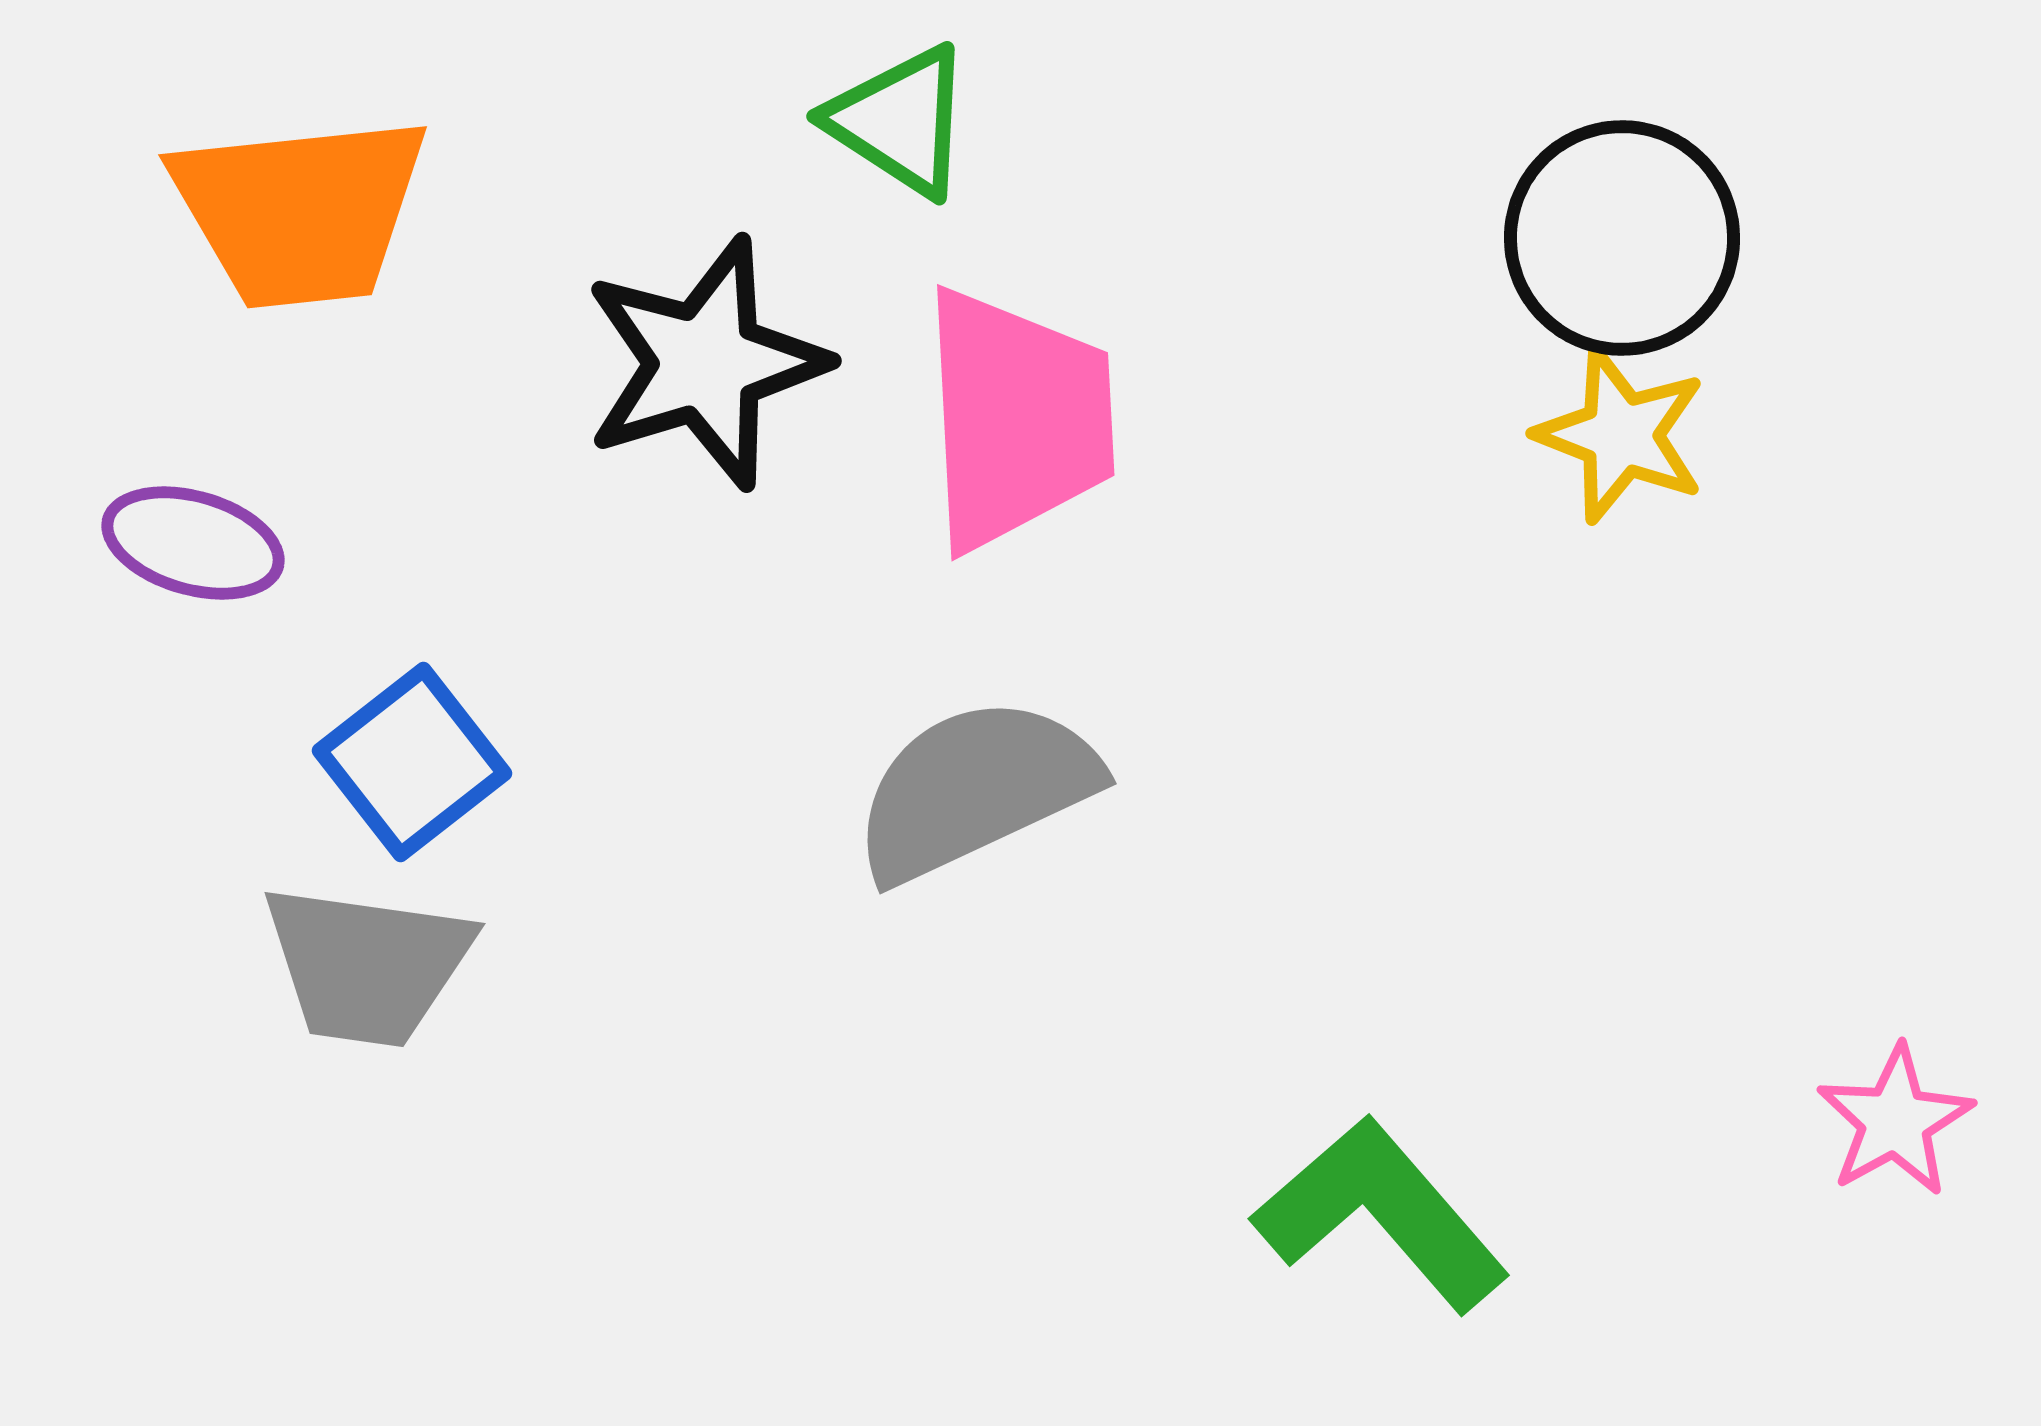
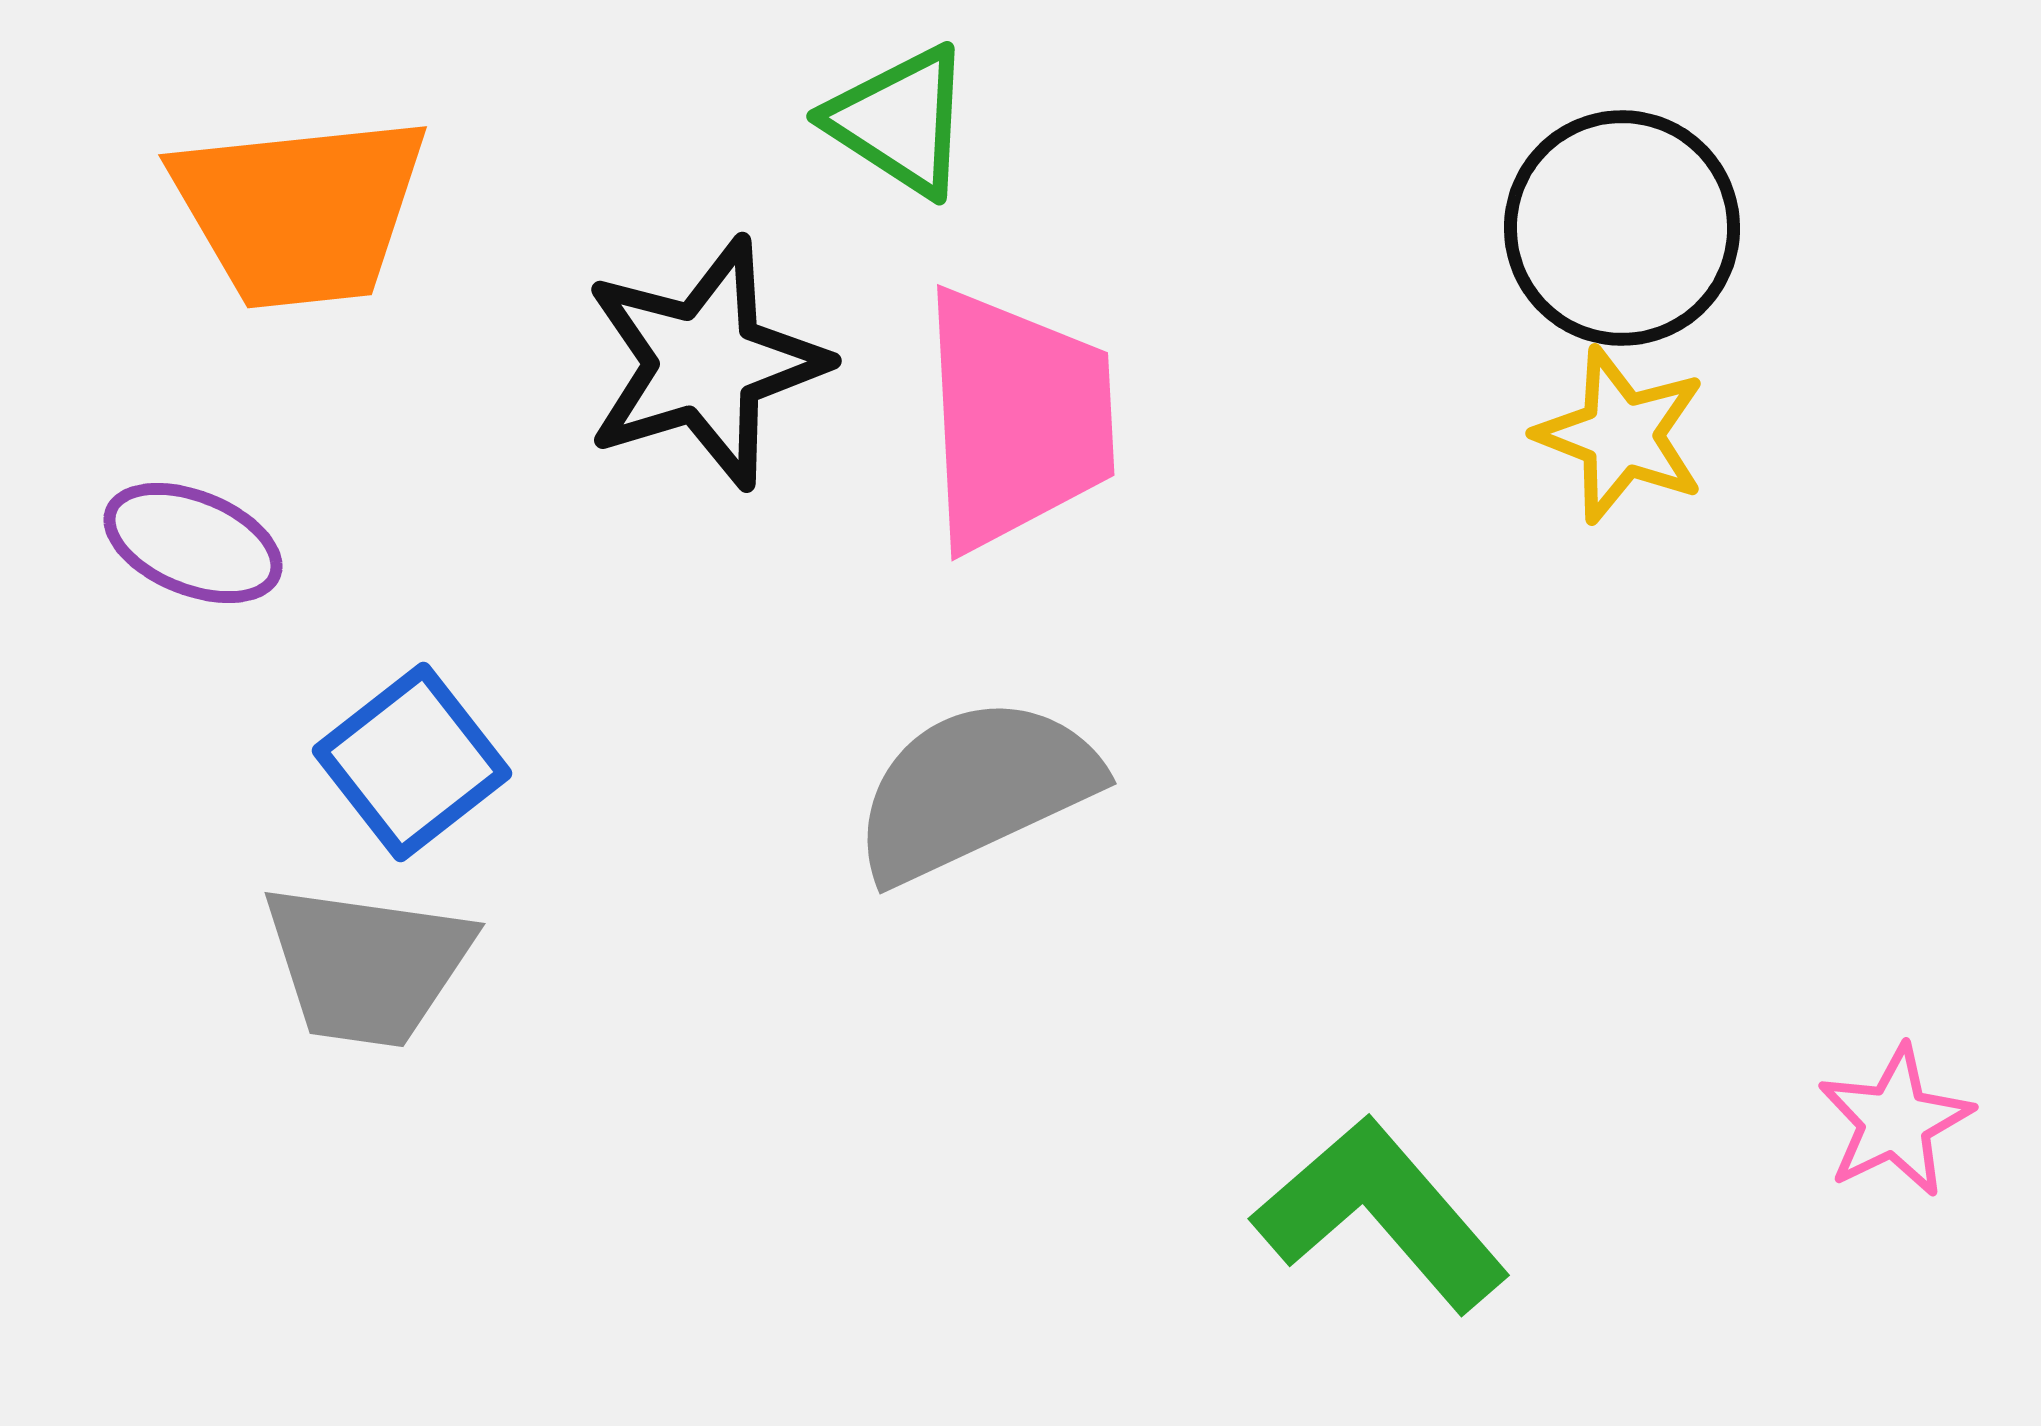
black circle: moved 10 px up
purple ellipse: rotated 6 degrees clockwise
pink star: rotated 3 degrees clockwise
